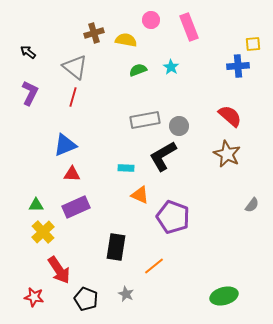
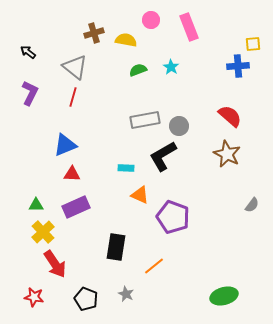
red arrow: moved 4 px left, 6 px up
